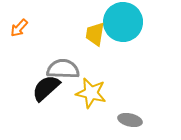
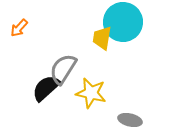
yellow trapezoid: moved 7 px right, 4 px down
gray semicircle: rotated 60 degrees counterclockwise
